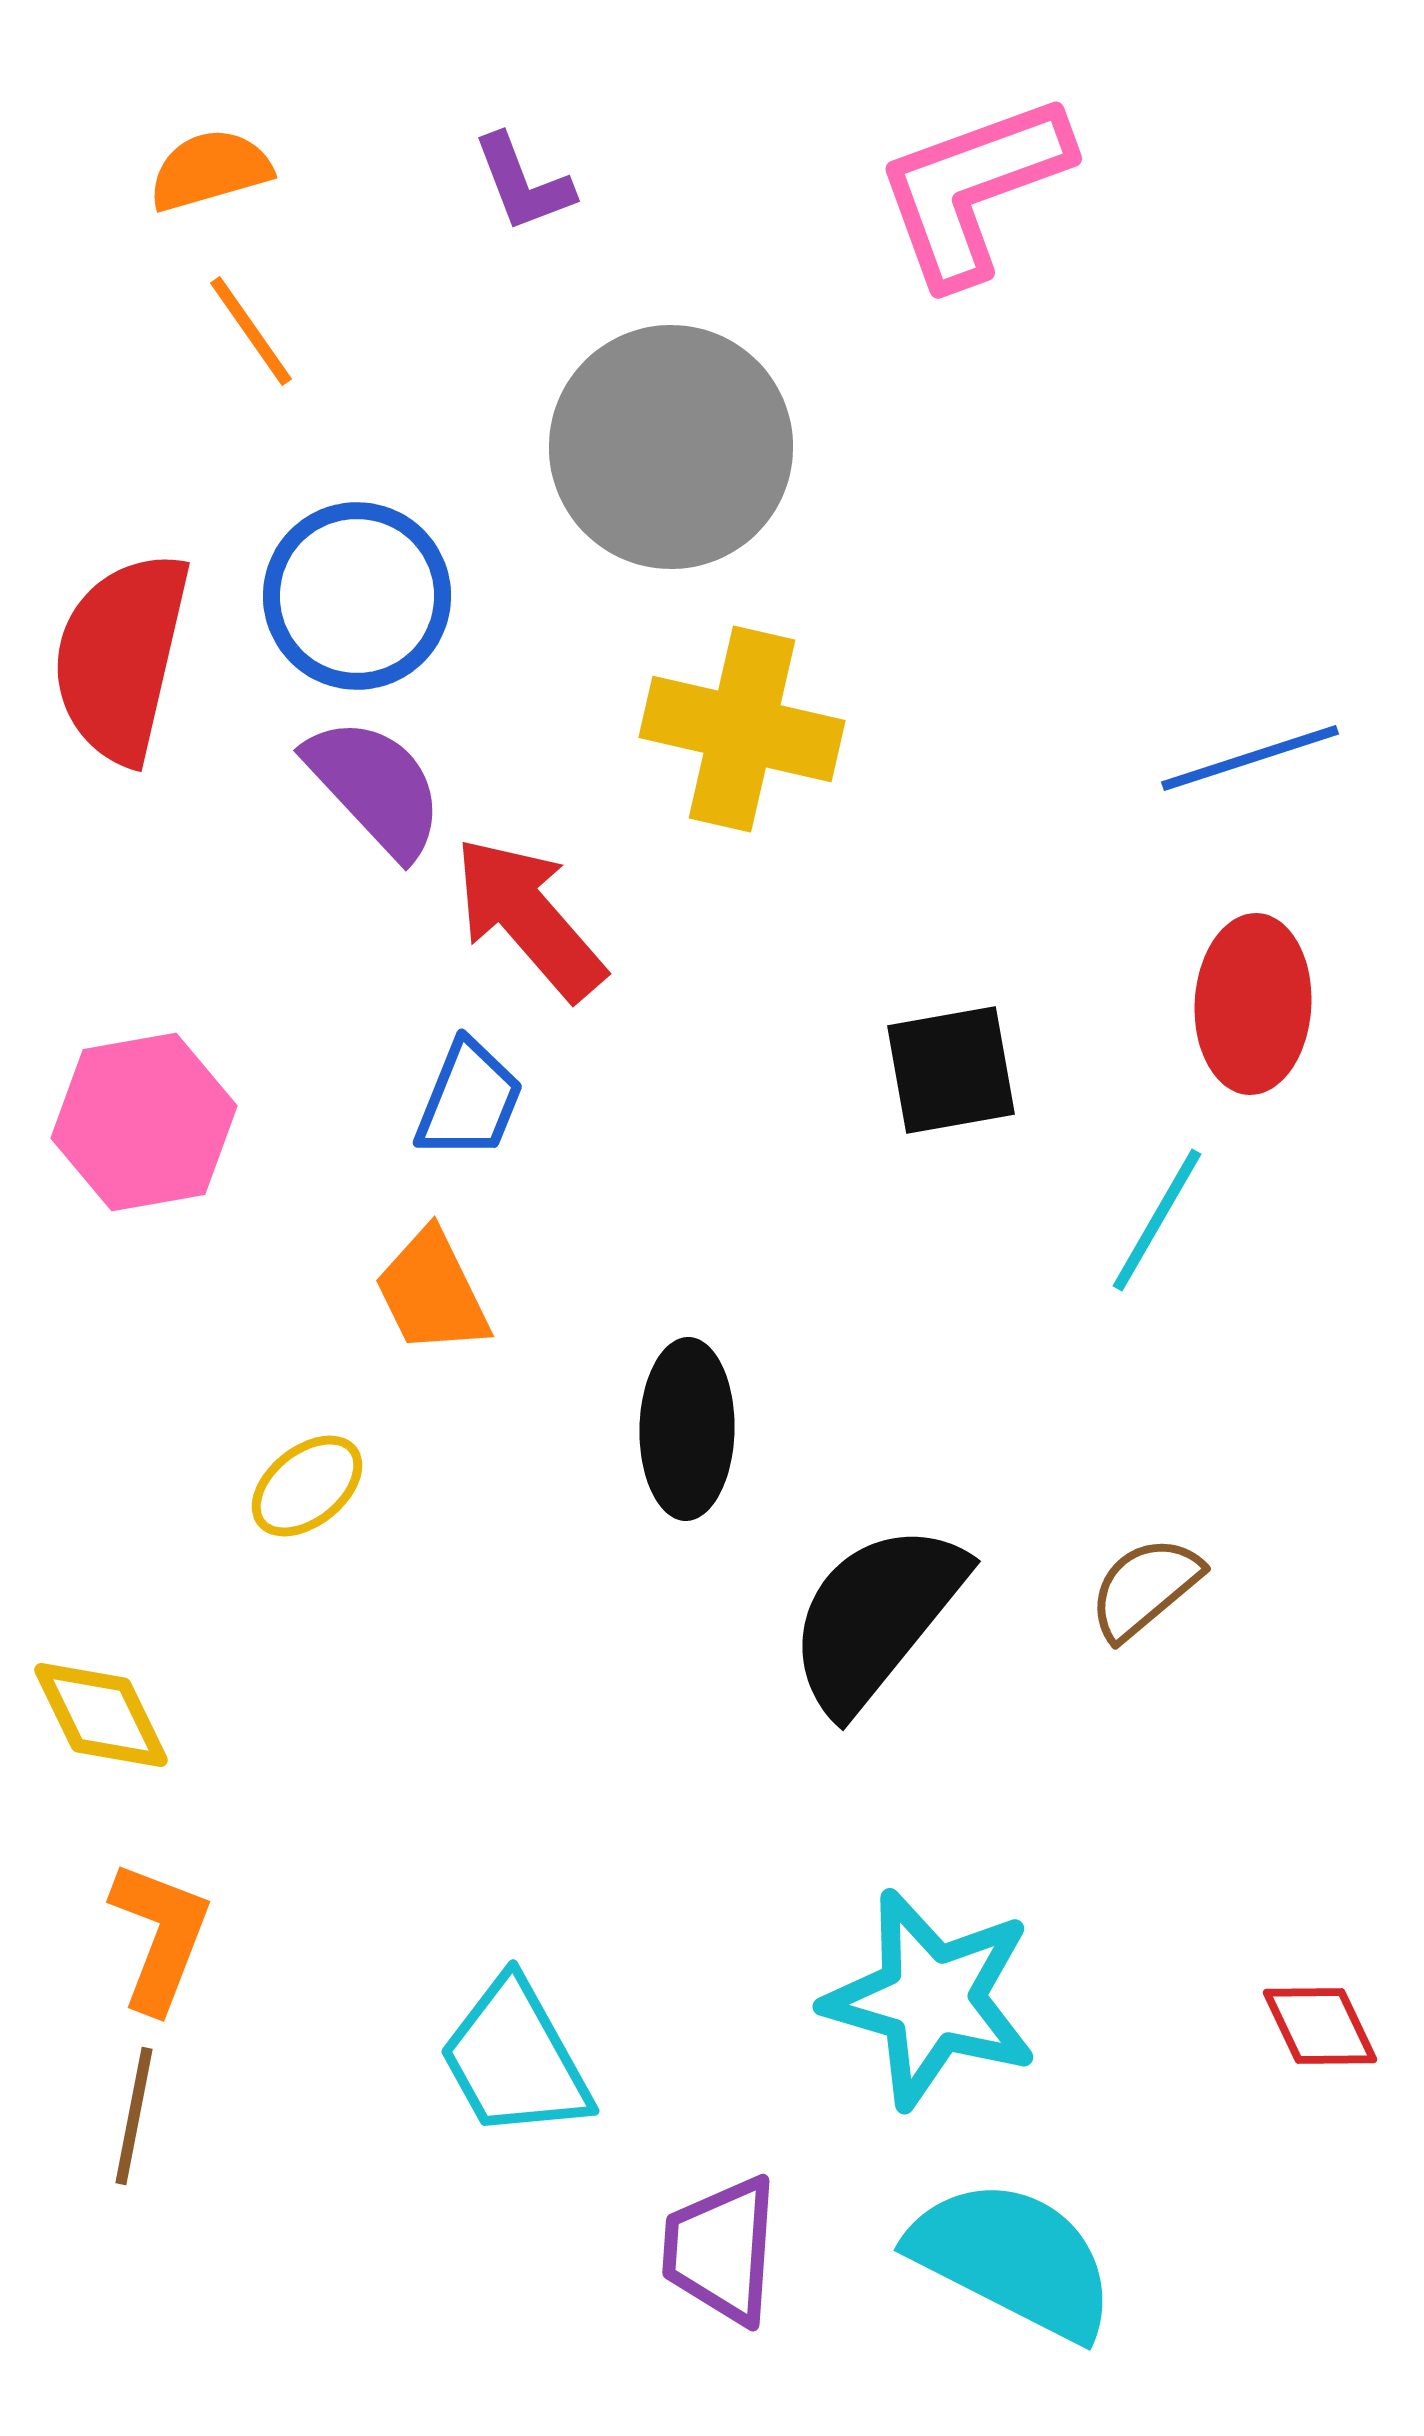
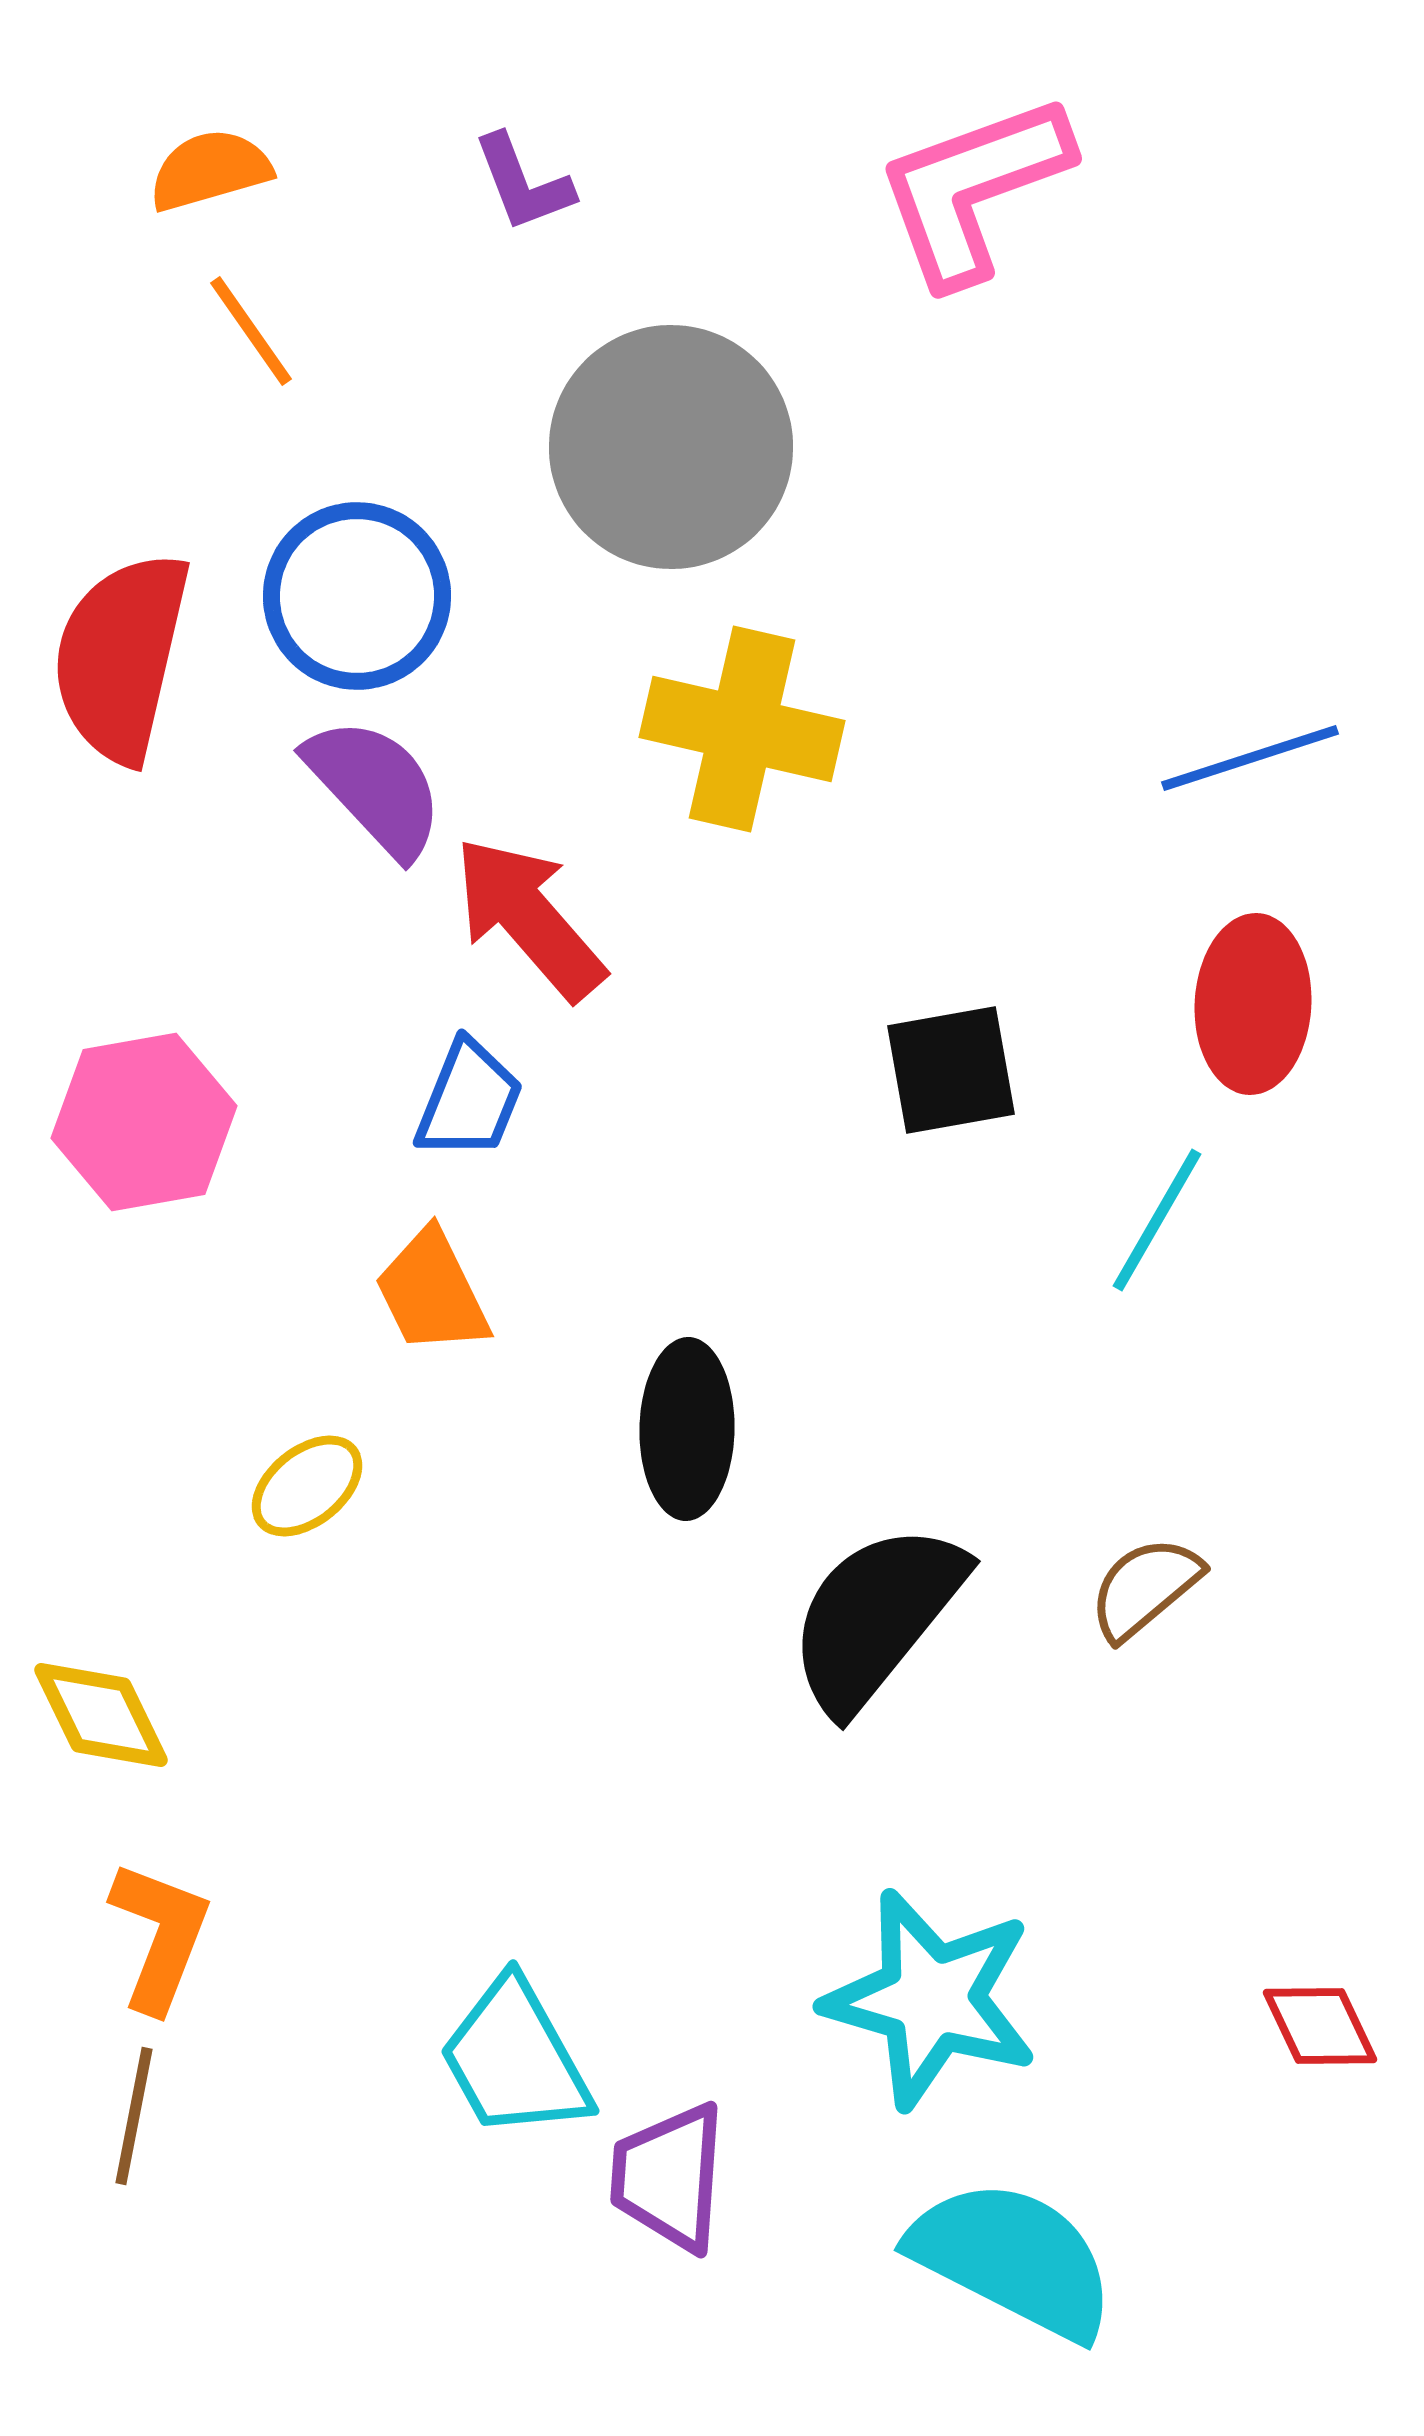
purple trapezoid: moved 52 px left, 73 px up
